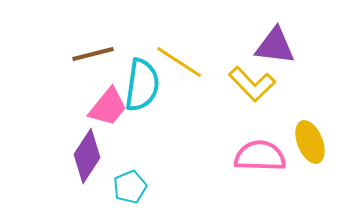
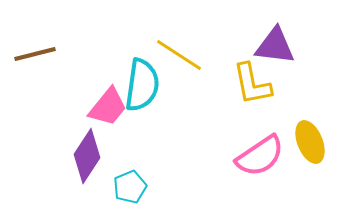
brown line: moved 58 px left
yellow line: moved 7 px up
yellow L-shape: rotated 33 degrees clockwise
pink semicircle: rotated 144 degrees clockwise
